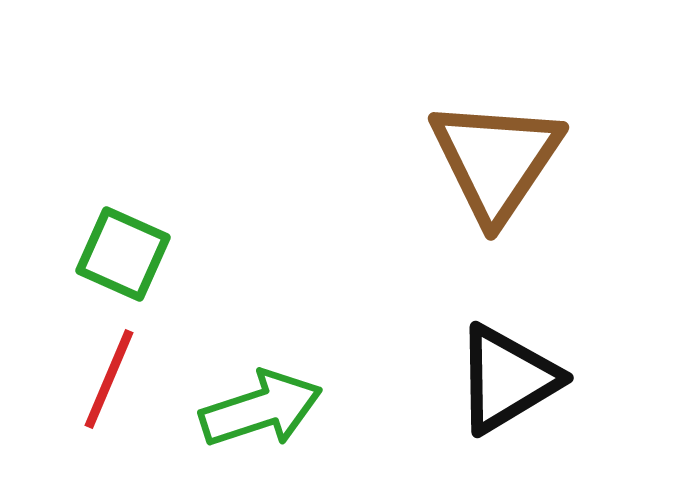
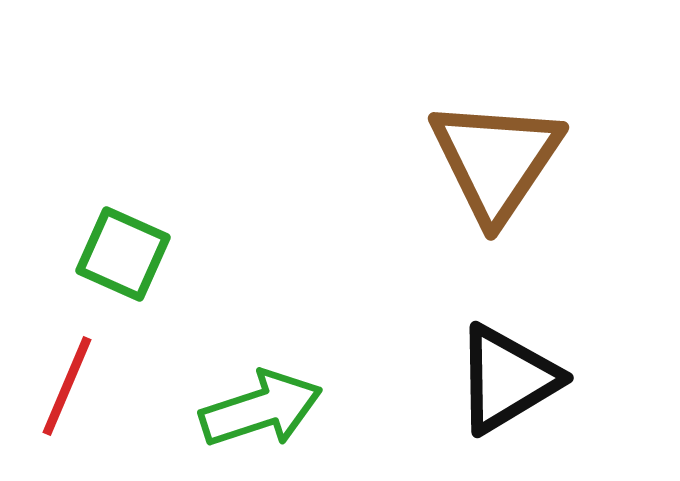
red line: moved 42 px left, 7 px down
